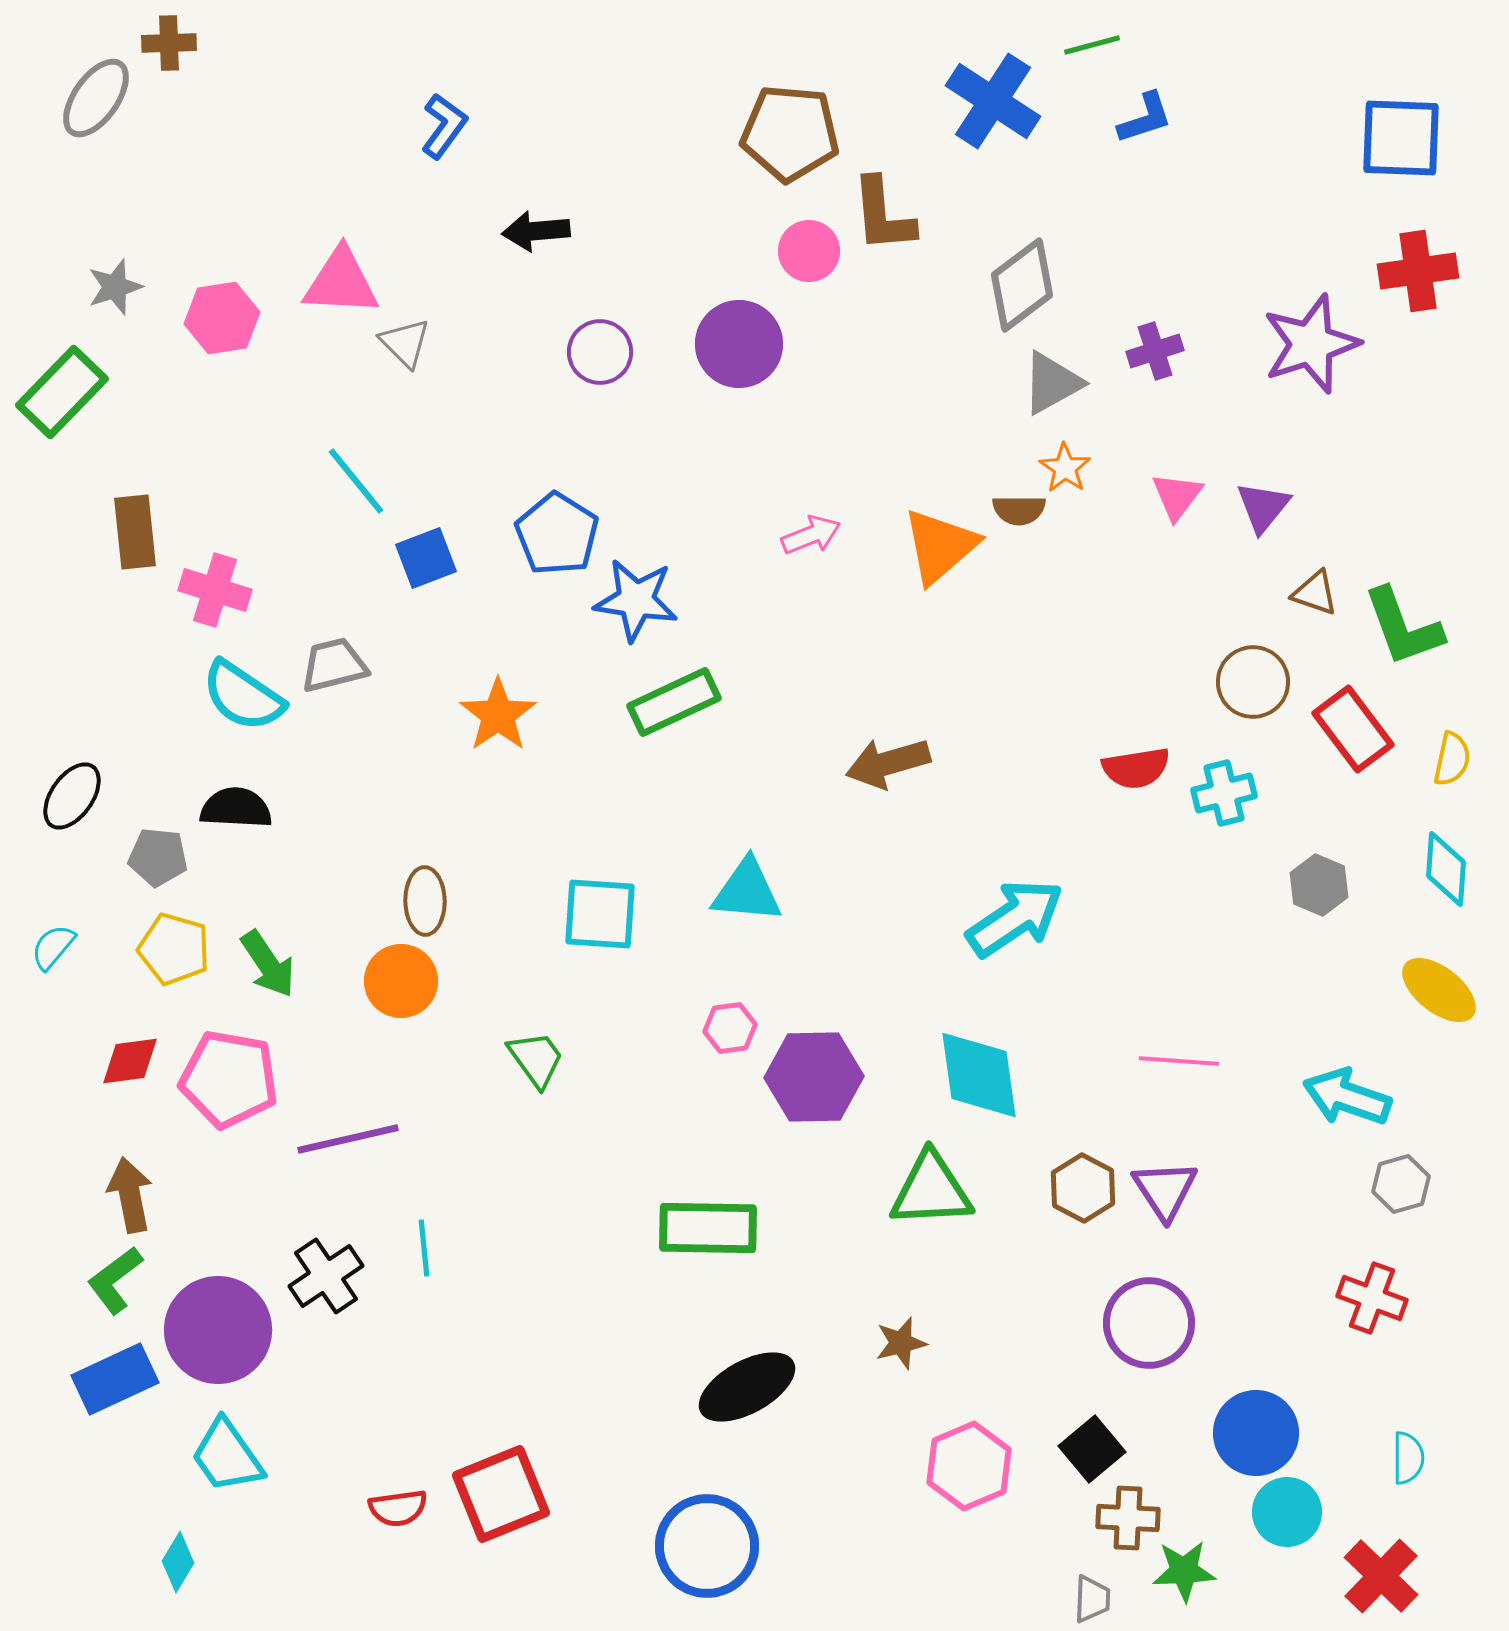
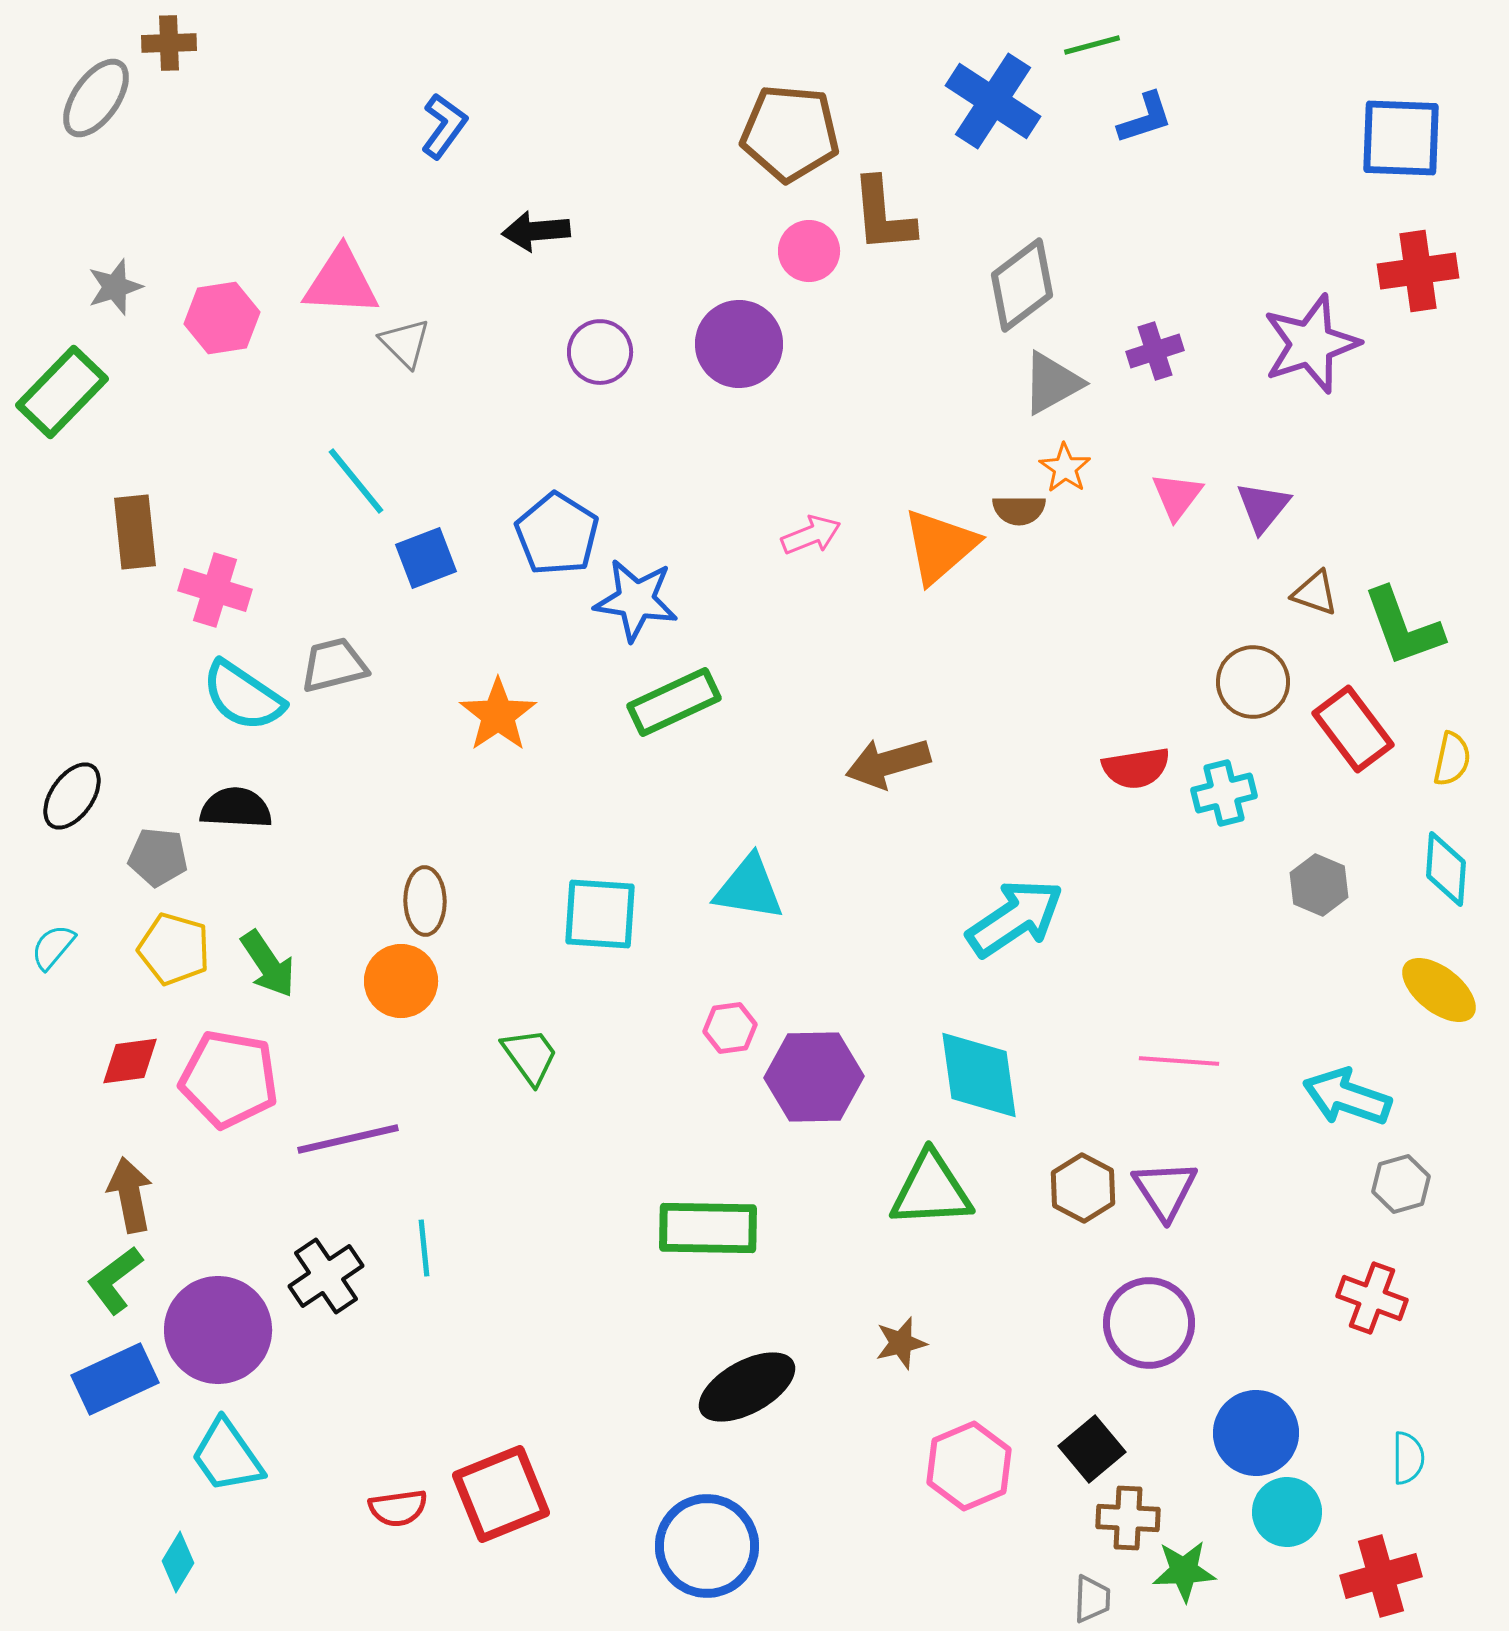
cyan triangle at (747, 891): moved 2 px right, 3 px up; rotated 4 degrees clockwise
green trapezoid at (536, 1059): moved 6 px left, 3 px up
red cross at (1381, 1576): rotated 30 degrees clockwise
